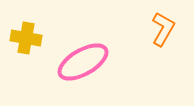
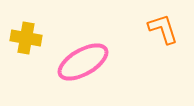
orange L-shape: rotated 48 degrees counterclockwise
